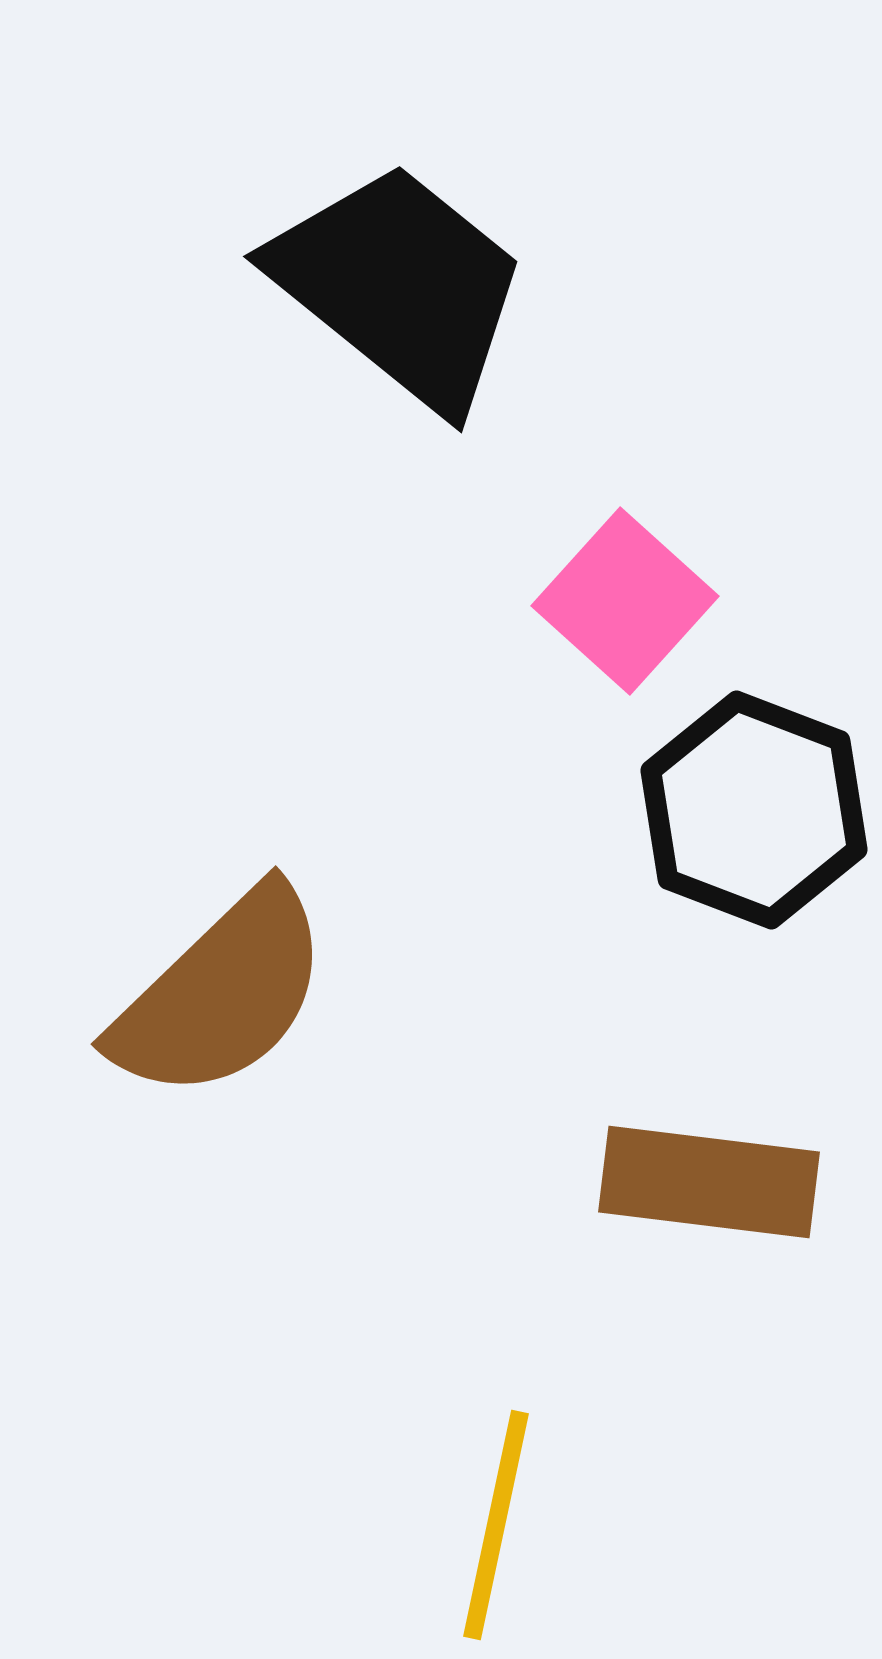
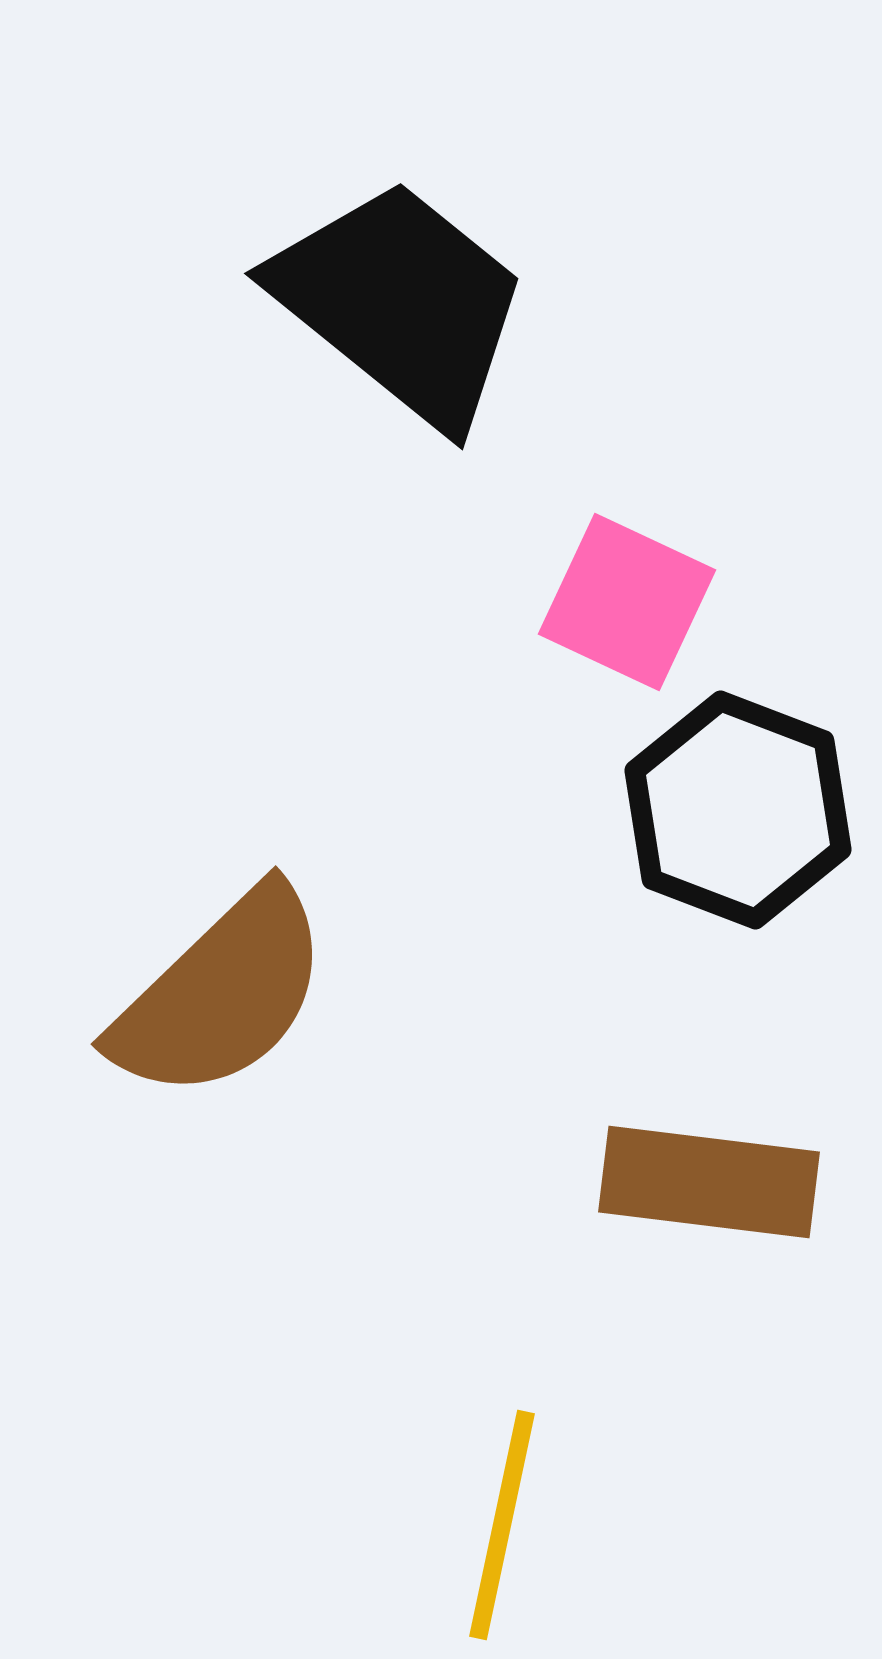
black trapezoid: moved 1 px right, 17 px down
pink square: moved 2 px right, 1 px down; rotated 17 degrees counterclockwise
black hexagon: moved 16 px left
yellow line: moved 6 px right
